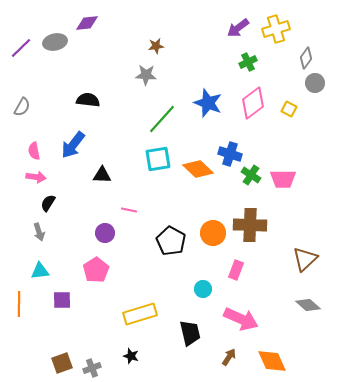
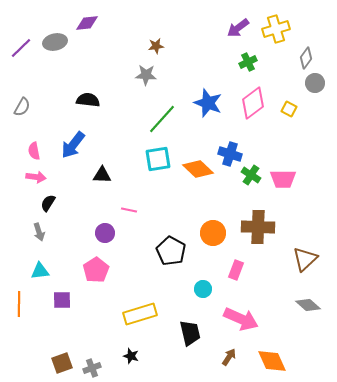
brown cross at (250, 225): moved 8 px right, 2 px down
black pentagon at (171, 241): moved 10 px down
